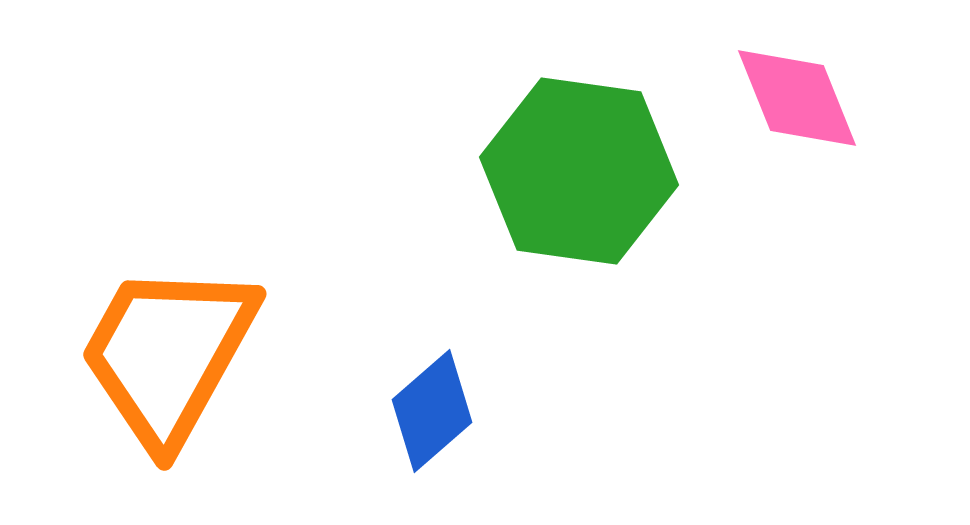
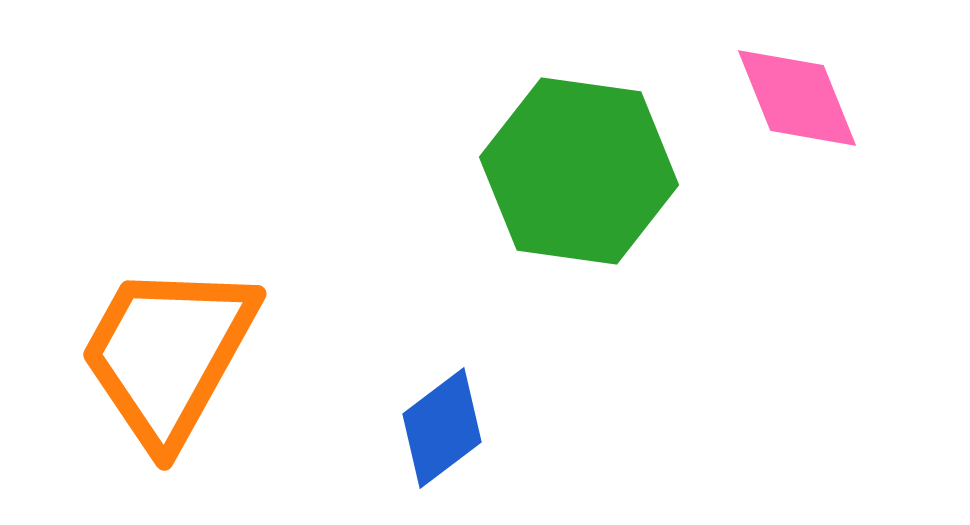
blue diamond: moved 10 px right, 17 px down; rotated 4 degrees clockwise
